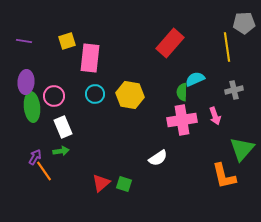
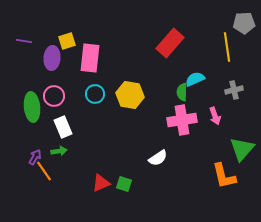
purple ellipse: moved 26 px right, 24 px up
green arrow: moved 2 px left
red triangle: rotated 18 degrees clockwise
